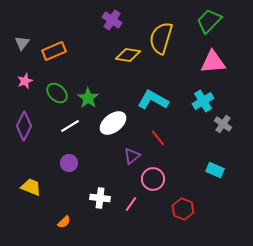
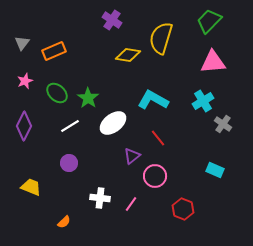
pink circle: moved 2 px right, 3 px up
